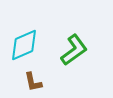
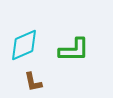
green L-shape: rotated 36 degrees clockwise
